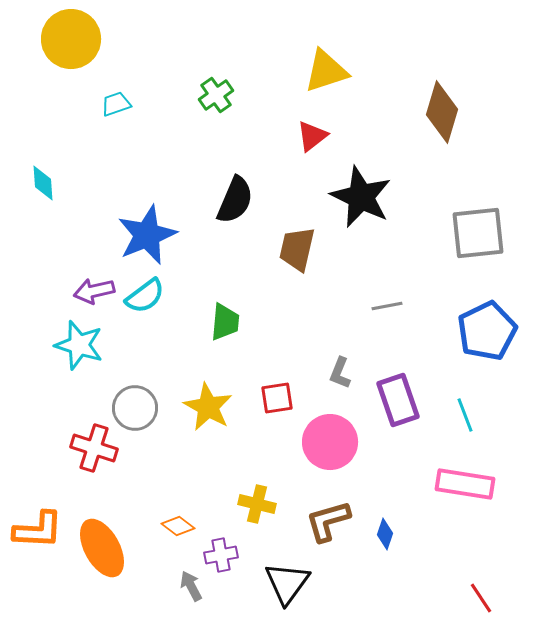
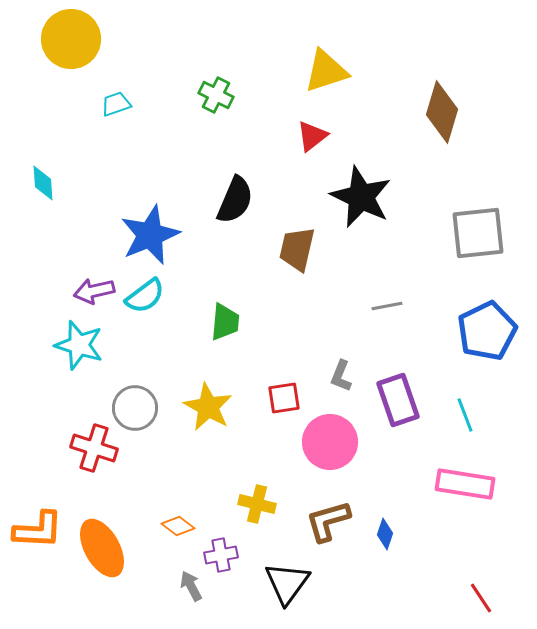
green cross: rotated 28 degrees counterclockwise
blue star: moved 3 px right
gray L-shape: moved 1 px right, 3 px down
red square: moved 7 px right
